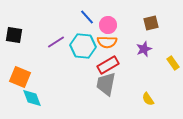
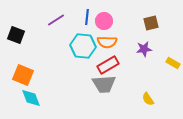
blue line: rotated 49 degrees clockwise
pink circle: moved 4 px left, 4 px up
black square: moved 2 px right; rotated 12 degrees clockwise
purple line: moved 22 px up
purple star: rotated 14 degrees clockwise
yellow rectangle: rotated 24 degrees counterclockwise
orange square: moved 3 px right, 2 px up
gray trapezoid: moved 2 px left; rotated 105 degrees counterclockwise
cyan diamond: moved 1 px left
